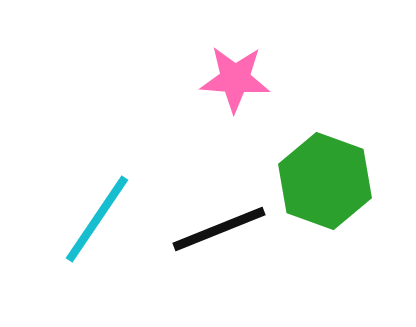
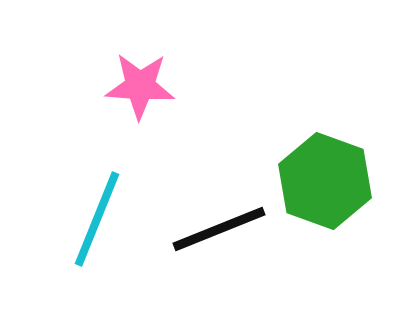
pink star: moved 95 px left, 7 px down
cyan line: rotated 12 degrees counterclockwise
